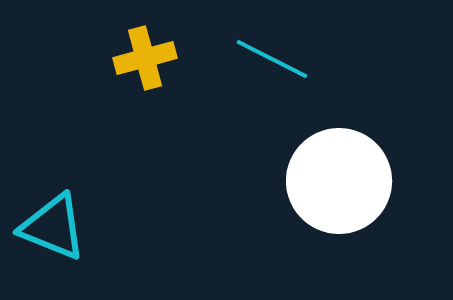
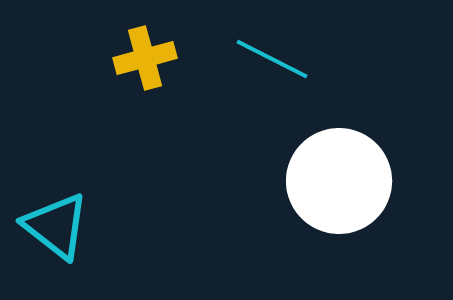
cyan triangle: moved 3 px right, 1 px up; rotated 16 degrees clockwise
